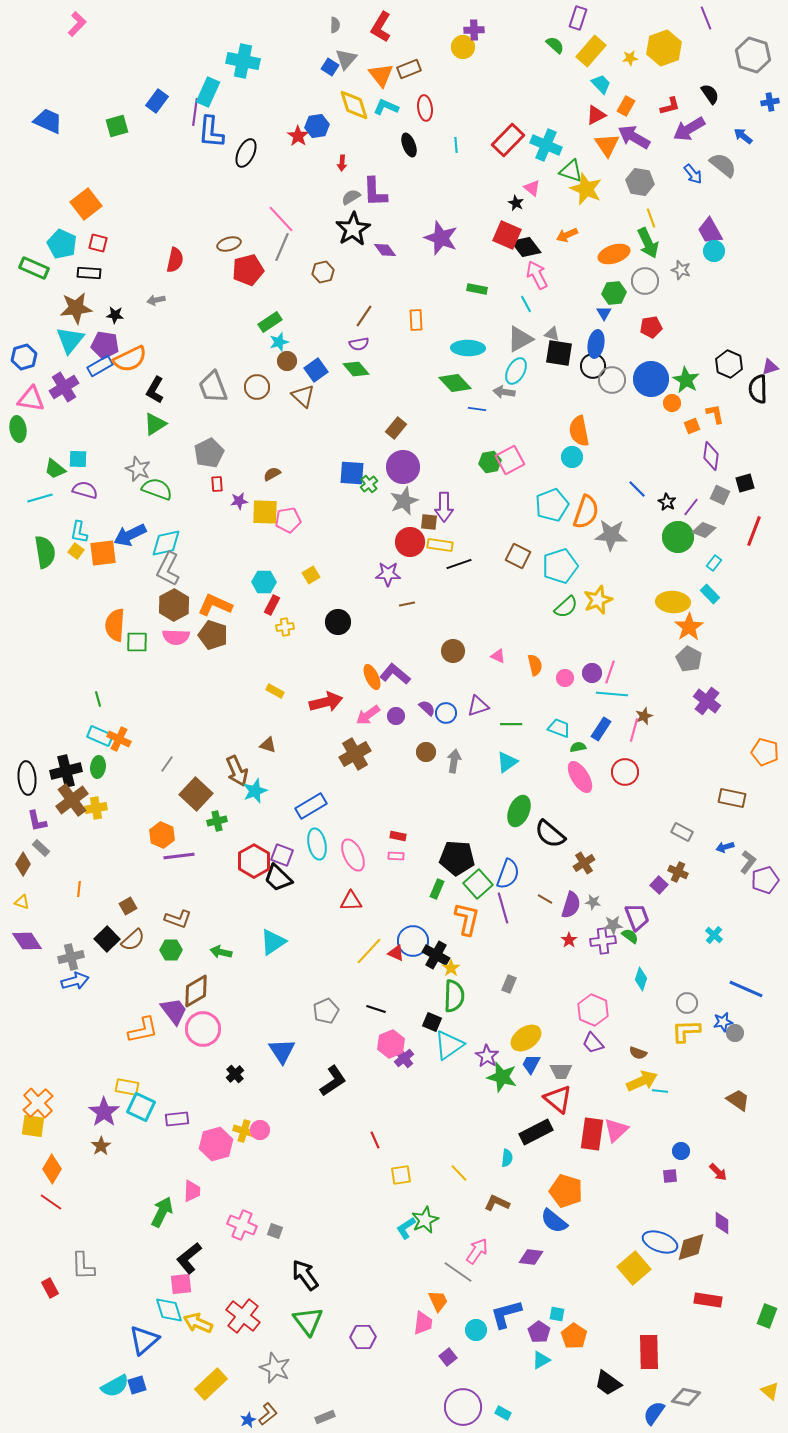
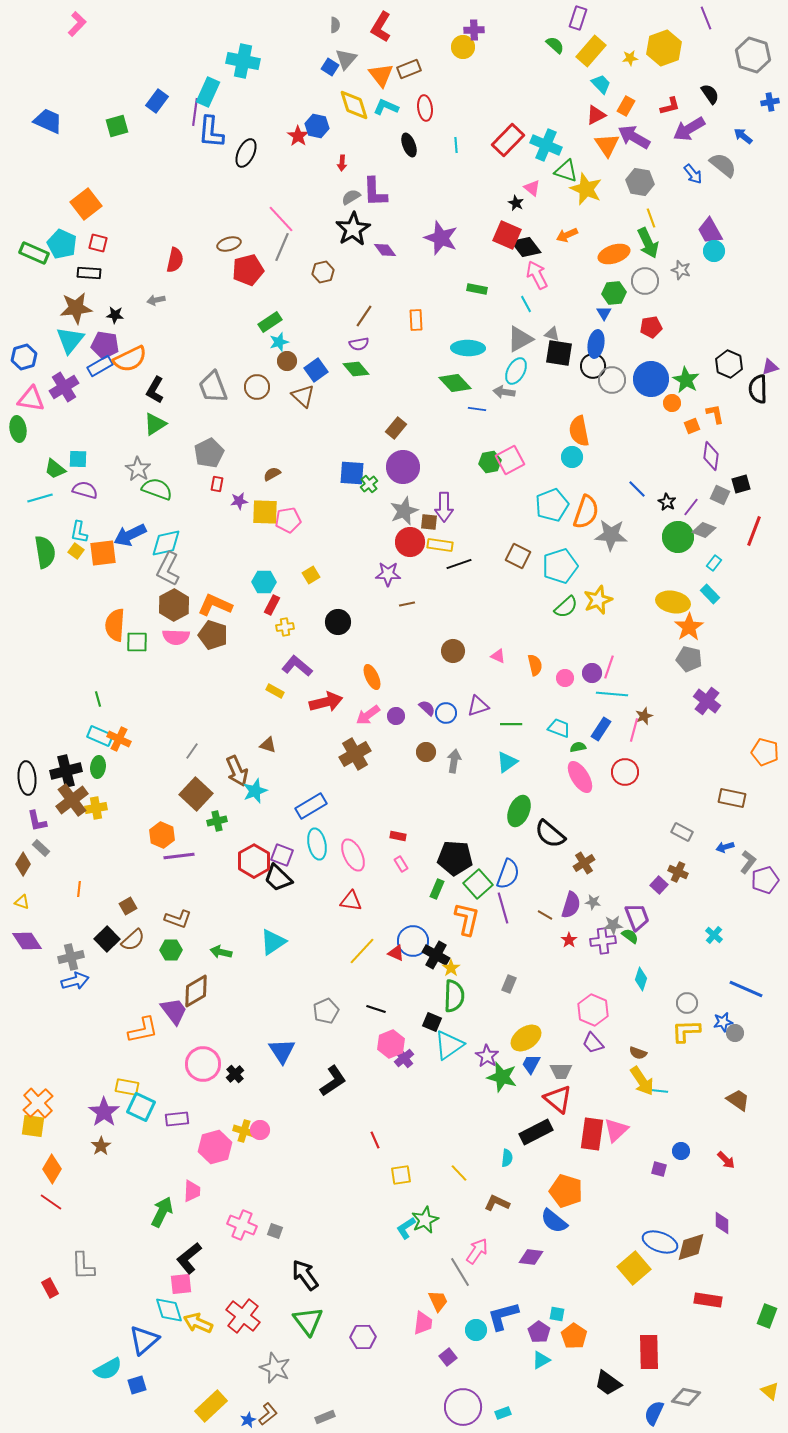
blue hexagon at (317, 126): rotated 20 degrees clockwise
green triangle at (571, 171): moved 5 px left
green rectangle at (34, 268): moved 15 px up
gray star at (138, 469): rotated 10 degrees clockwise
black square at (745, 483): moved 4 px left, 1 px down
red rectangle at (217, 484): rotated 14 degrees clockwise
gray star at (404, 501): moved 10 px down
yellow ellipse at (673, 602): rotated 8 degrees clockwise
gray pentagon at (689, 659): rotated 15 degrees counterclockwise
pink line at (610, 672): moved 1 px left, 5 px up
purple L-shape at (395, 674): moved 98 px left, 8 px up
gray line at (167, 764): moved 25 px right, 13 px up
pink rectangle at (396, 856): moved 5 px right, 8 px down; rotated 56 degrees clockwise
black pentagon at (457, 858): moved 2 px left
brown line at (545, 899): moved 16 px down
red triangle at (351, 901): rotated 10 degrees clockwise
yellow line at (369, 951): moved 7 px left
pink circle at (203, 1029): moved 35 px down
yellow arrow at (642, 1081): rotated 80 degrees clockwise
pink hexagon at (216, 1144): moved 1 px left, 3 px down
red arrow at (718, 1172): moved 8 px right, 12 px up
purple square at (670, 1176): moved 11 px left, 7 px up; rotated 21 degrees clockwise
gray line at (458, 1272): moved 2 px right; rotated 24 degrees clockwise
blue L-shape at (506, 1314): moved 3 px left, 2 px down
yellow rectangle at (211, 1384): moved 22 px down
cyan semicircle at (115, 1386): moved 7 px left, 17 px up
cyan rectangle at (503, 1413): rotated 49 degrees counterclockwise
blue semicircle at (654, 1413): rotated 10 degrees counterclockwise
